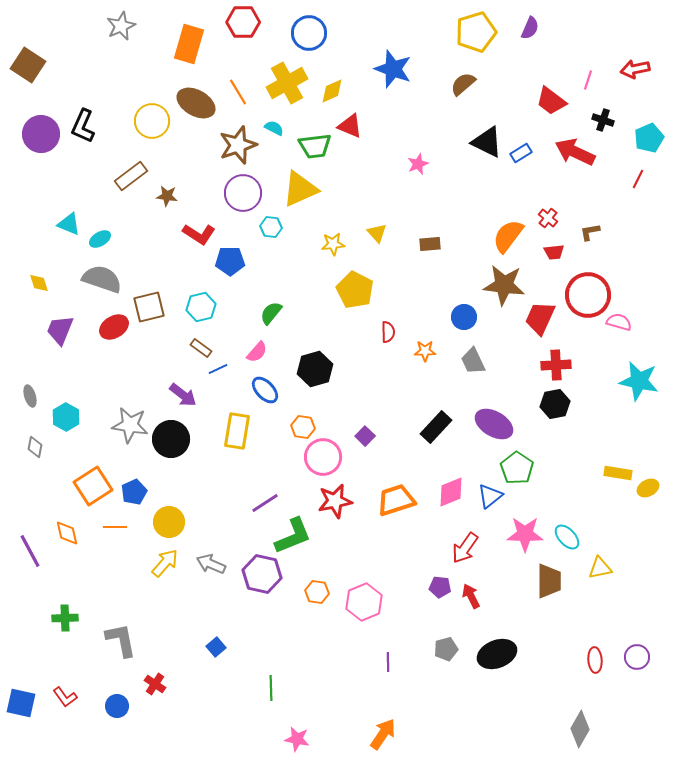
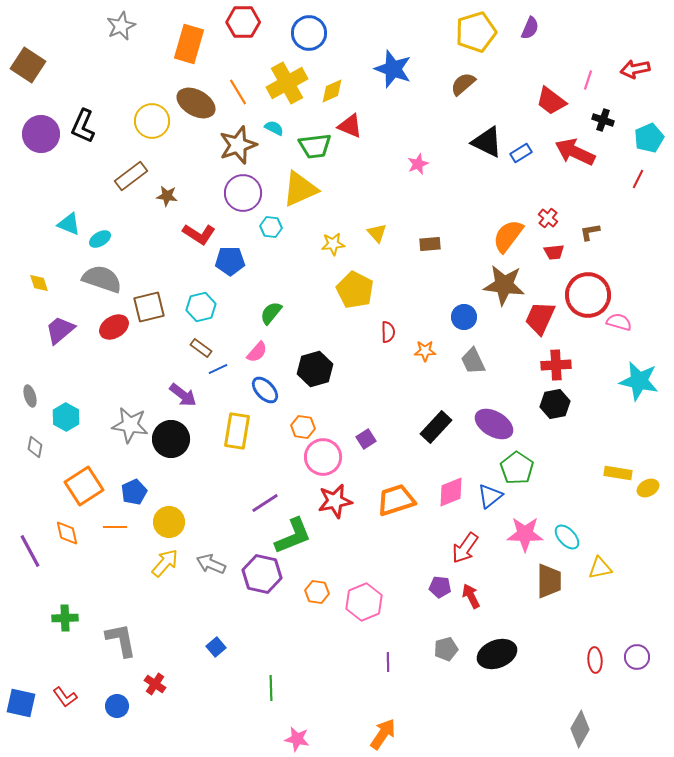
purple trapezoid at (60, 330): rotated 28 degrees clockwise
purple square at (365, 436): moved 1 px right, 3 px down; rotated 12 degrees clockwise
orange square at (93, 486): moved 9 px left
